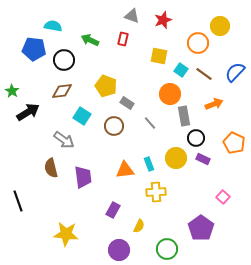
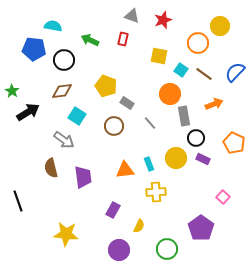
cyan square at (82, 116): moved 5 px left
